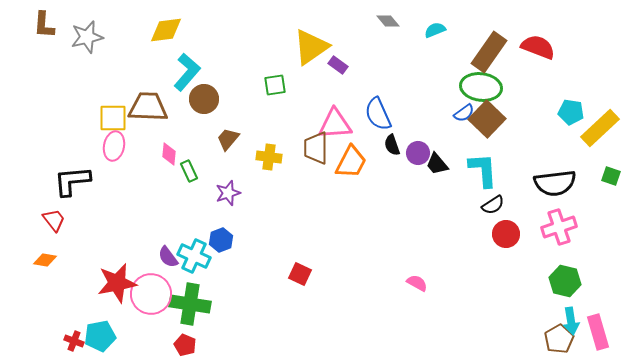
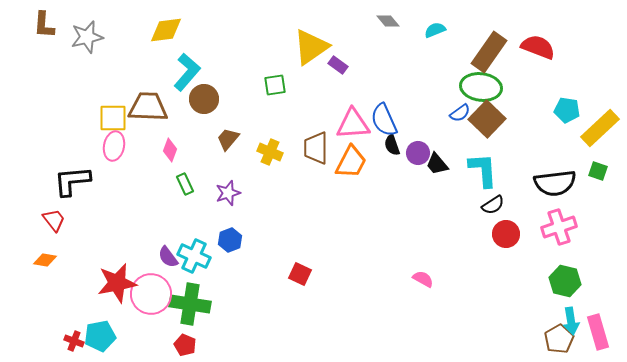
cyan pentagon at (571, 112): moved 4 px left, 2 px up
blue semicircle at (464, 113): moved 4 px left
blue semicircle at (378, 114): moved 6 px right, 6 px down
pink triangle at (335, 124): moved 18 px right
pink diamond at (169, 154): moved 1 px right, 4 px up; rotated 15 degrees clockwise
yellow cross at (269, 157): moved 1 px right, 5 px up; rotated 15 degrees clockwise
green rectangle at (189, 171): moved 4 px left, 13 px down
green square at (611, 176): moved 13 px left, 5 px up
blue hexagon at (221, 240): moved 9 px right
pink semicircle at (417, 283): moved 6 px right, 4 px up
